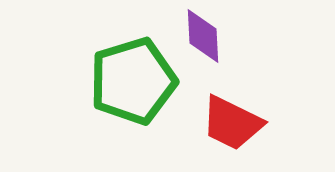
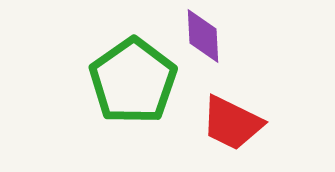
green pentagon: rotated 18 degrees counterclockwise
